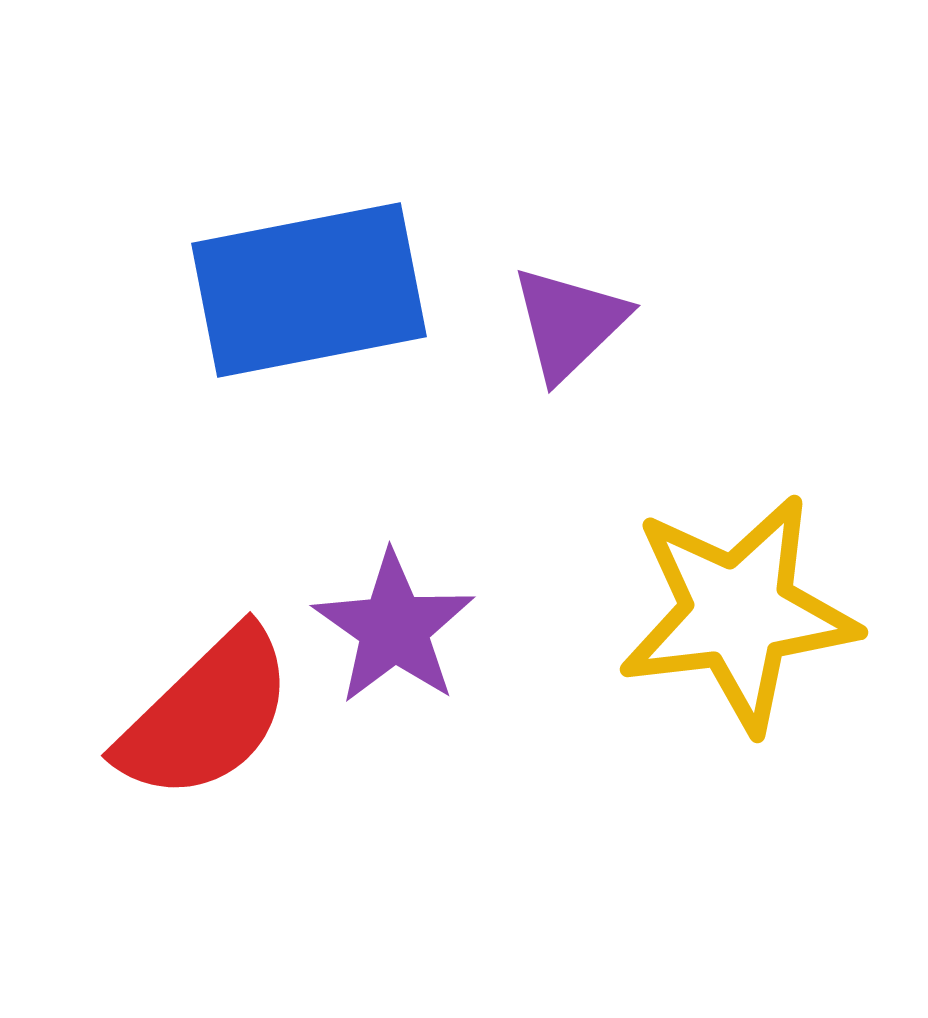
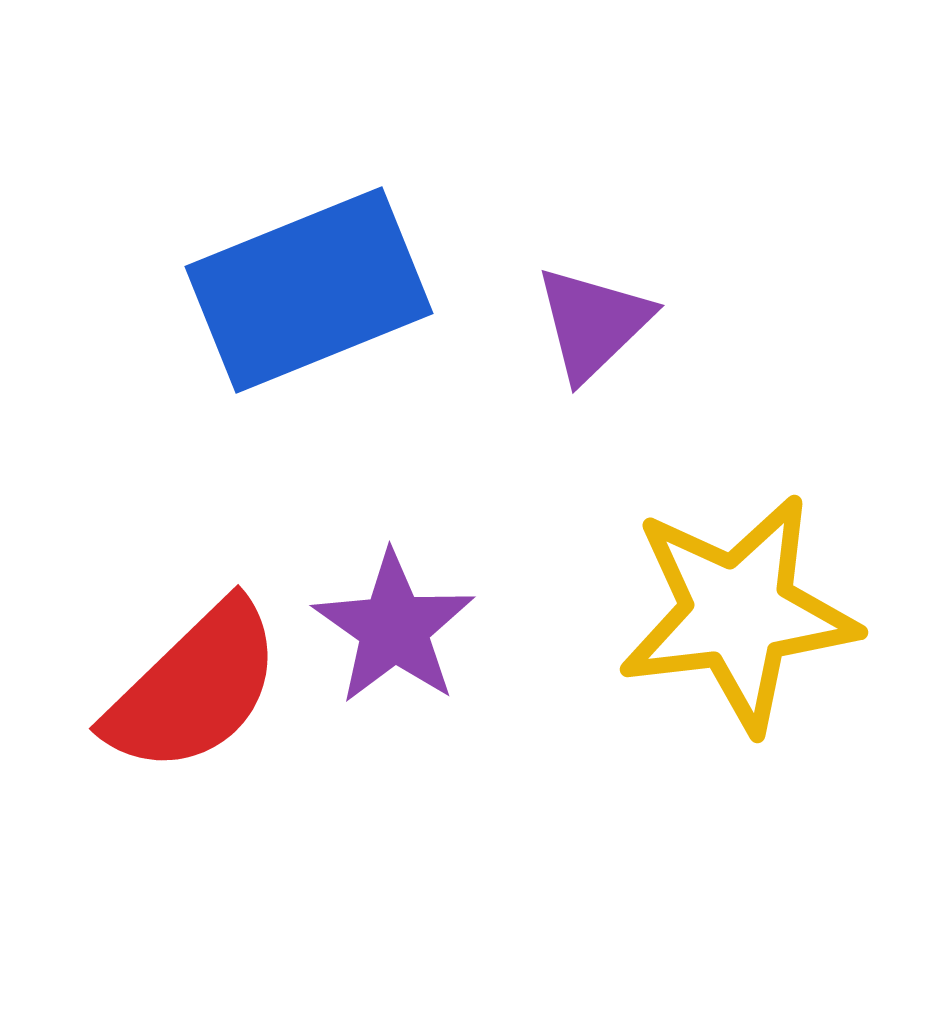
blue rectangle: rotated 11 degrees counterclockwise
purple triangle: moved 24 px right
red semicircle: moved 12 px left, 27 px up
